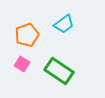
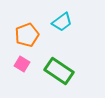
cyan trapezoid: moved 2 px left, 2 px up
